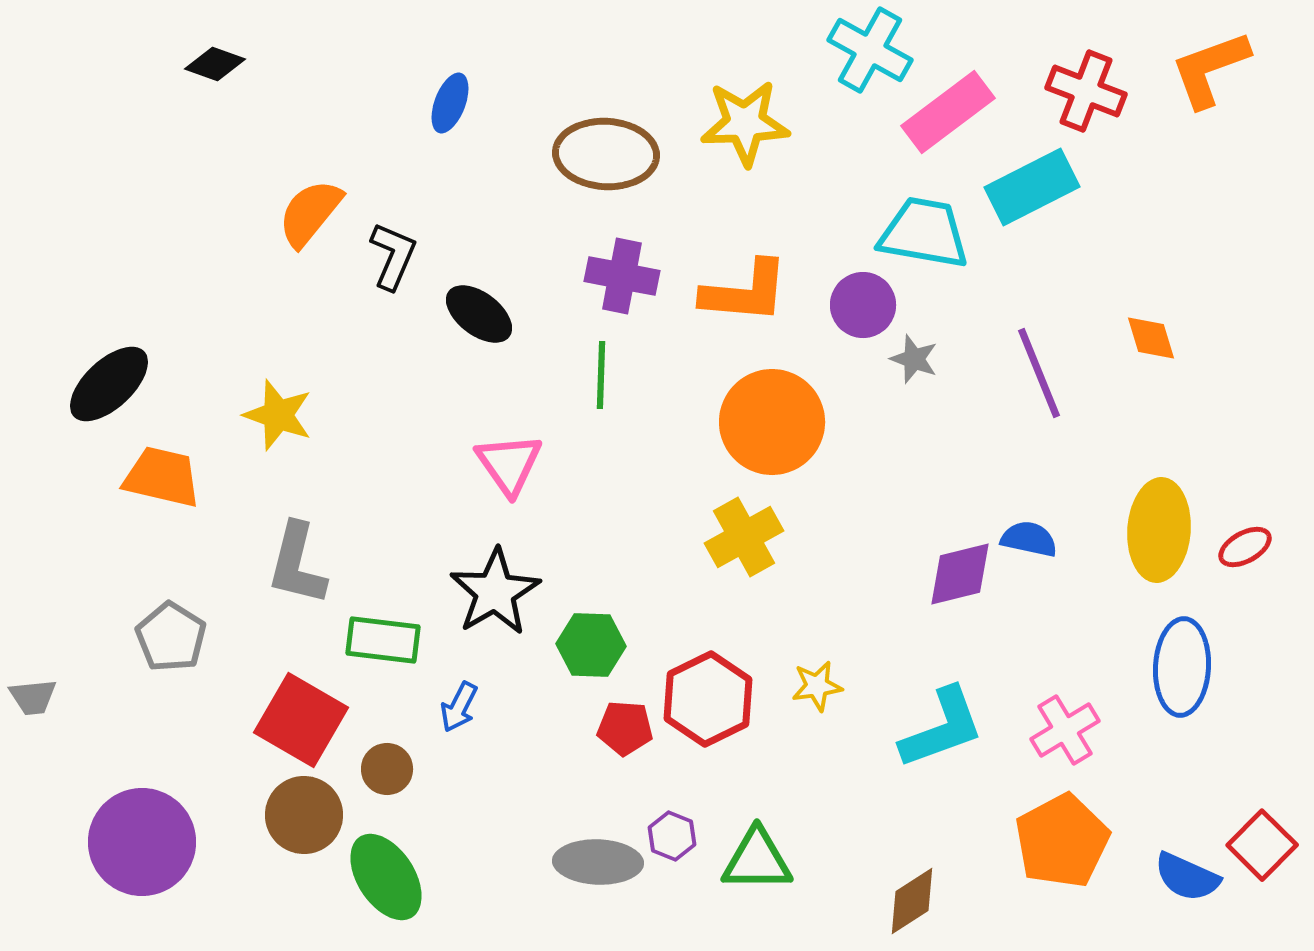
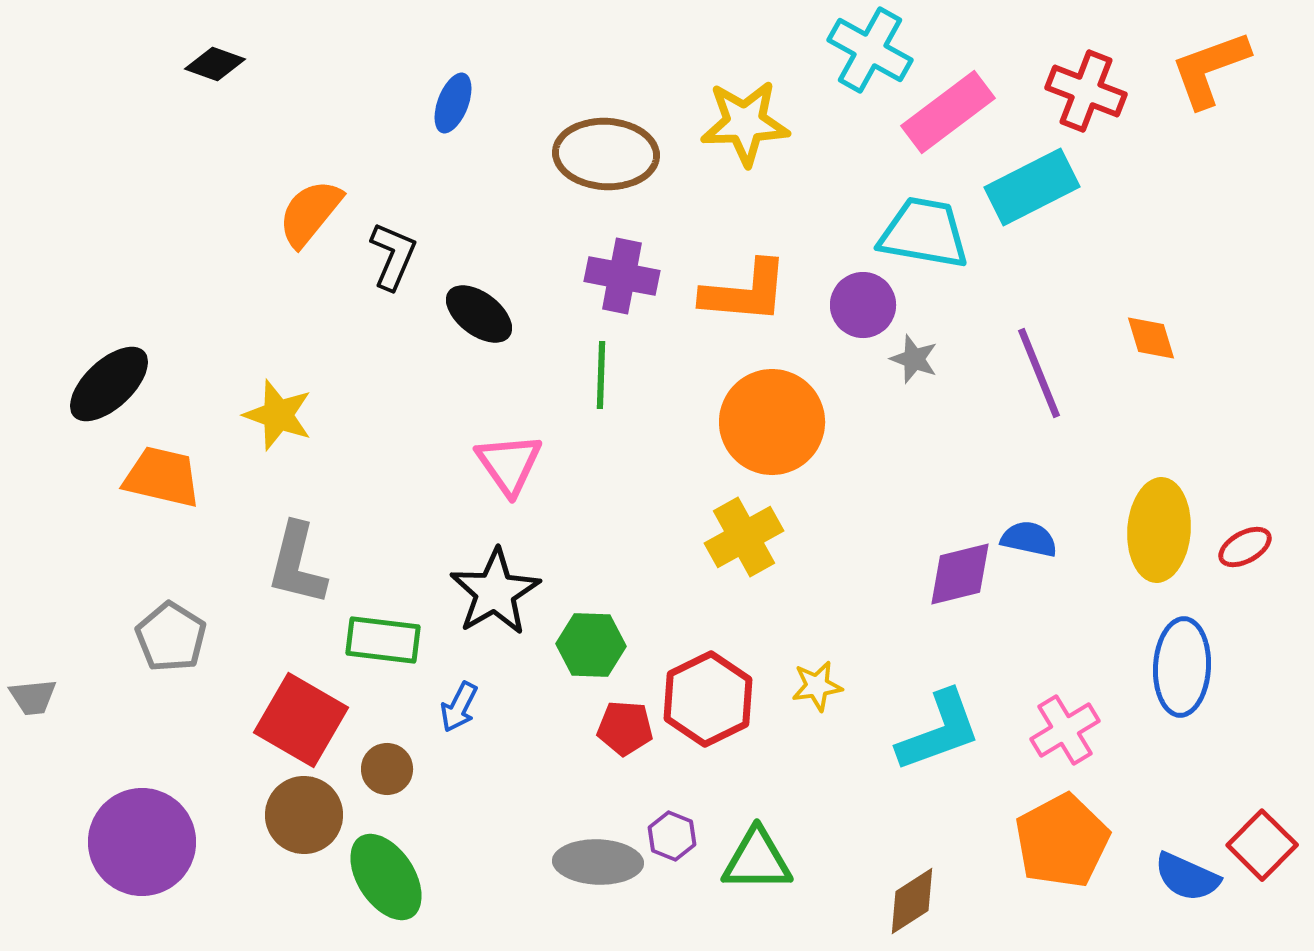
blue ellipse at (450, 103): moved 3 px right
cyan L-shape at (942, 728): moved 3 px left, 3 px down
